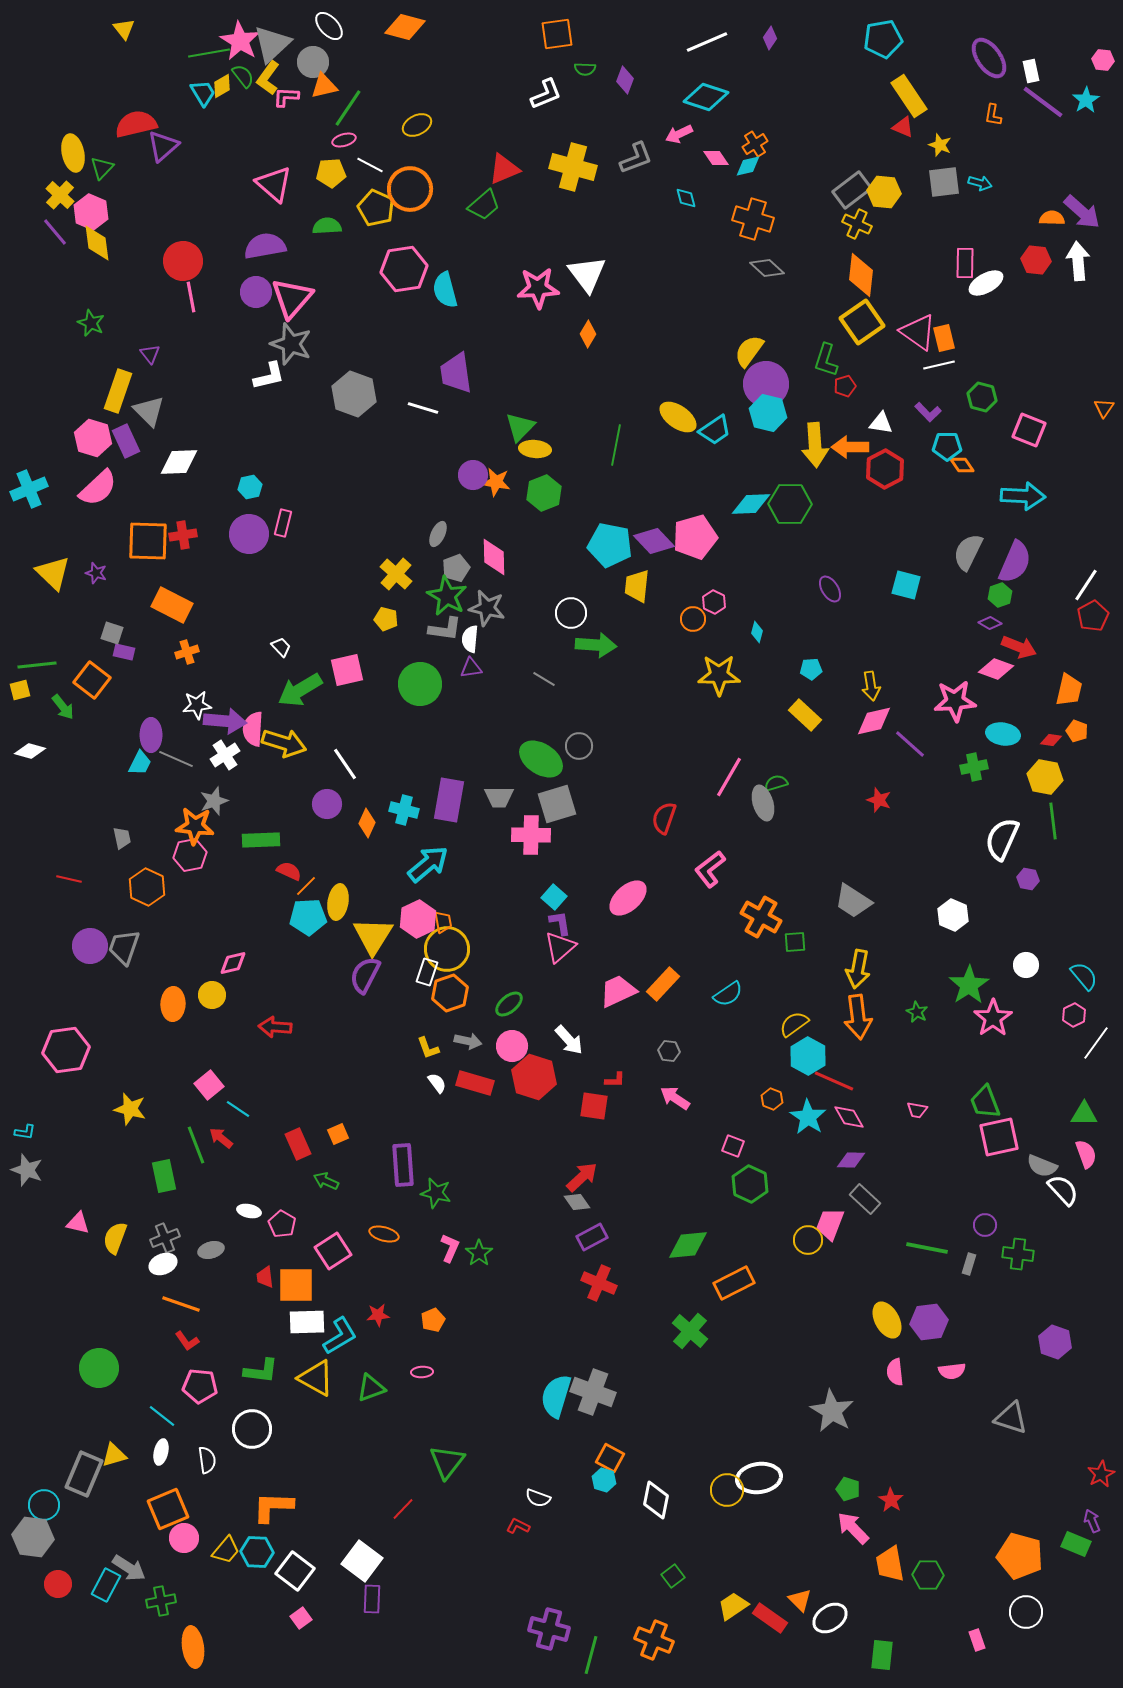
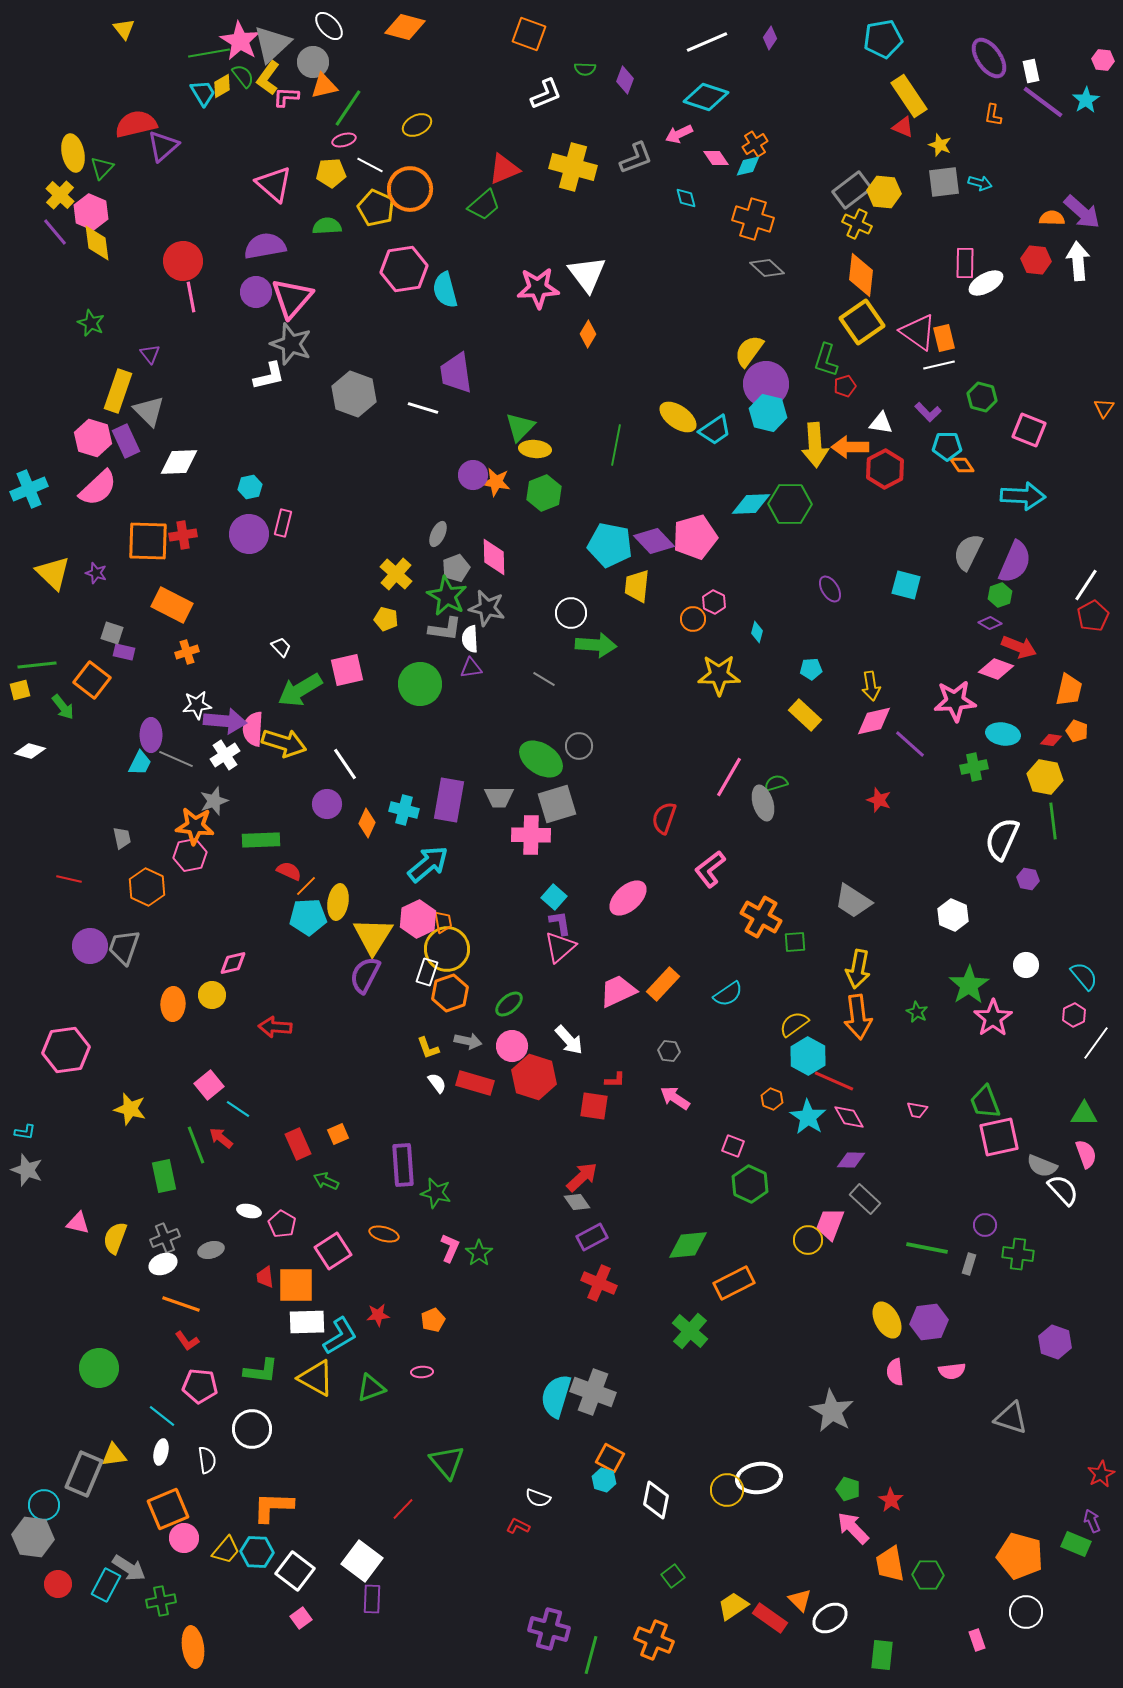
orange square at (557, 34): moved 28 px left; rotated 28 degrees clockwise
white semicircle at (470, 639): rotated 8 degrees counterclockwise
yellow triangle at (114, 1455): rotated 8 degrees clockwise
green triangle at (447, 1462): rotated 18 degrees counterclockwise
